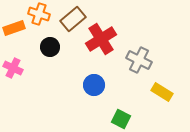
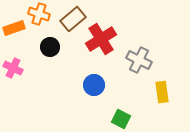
yellow rectangle: rotated 50 degrees clockwise
